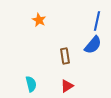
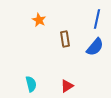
blue line: moved 2 px up
blue semicircle: moved 2 px right, 2 px down
brown rectangle: moved 17 px up
